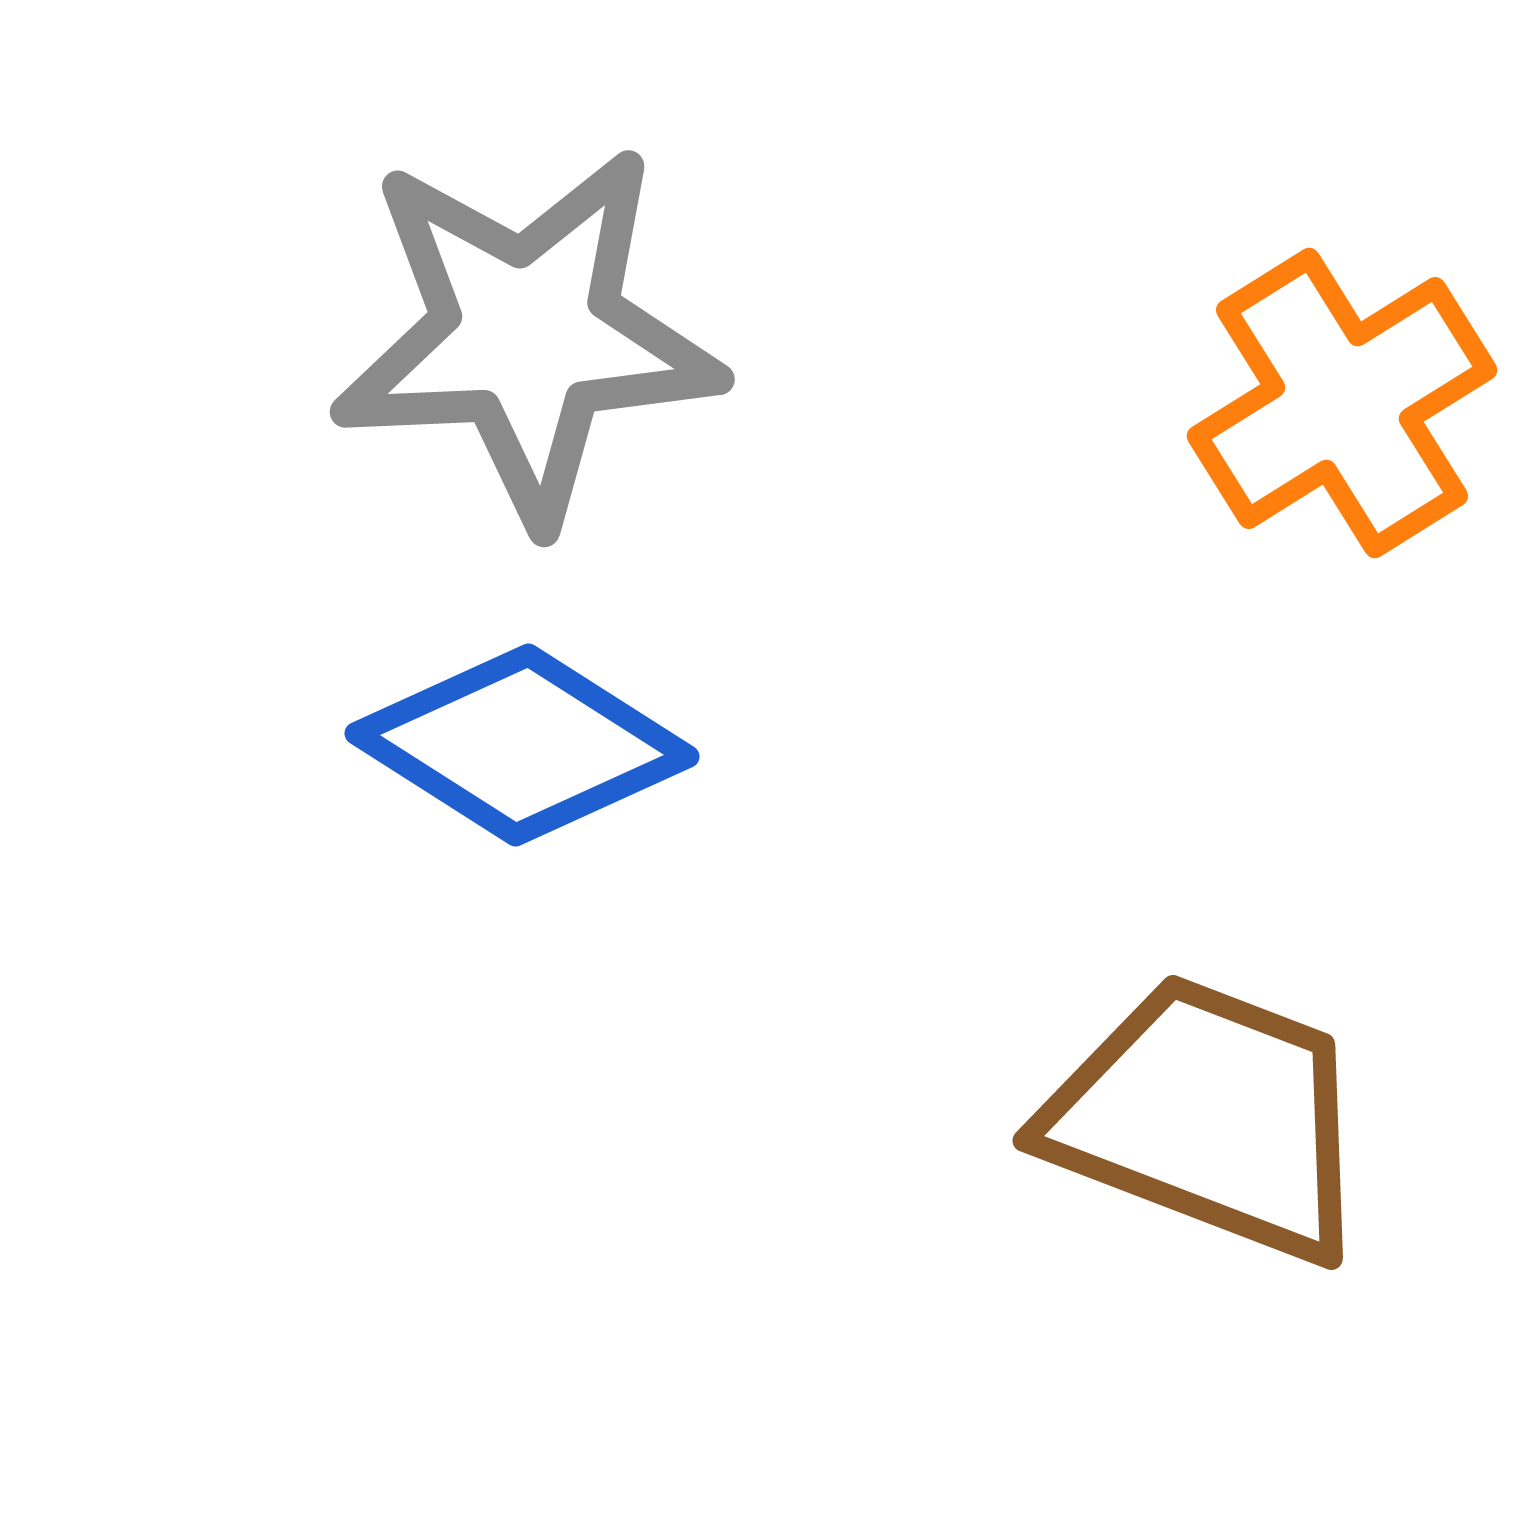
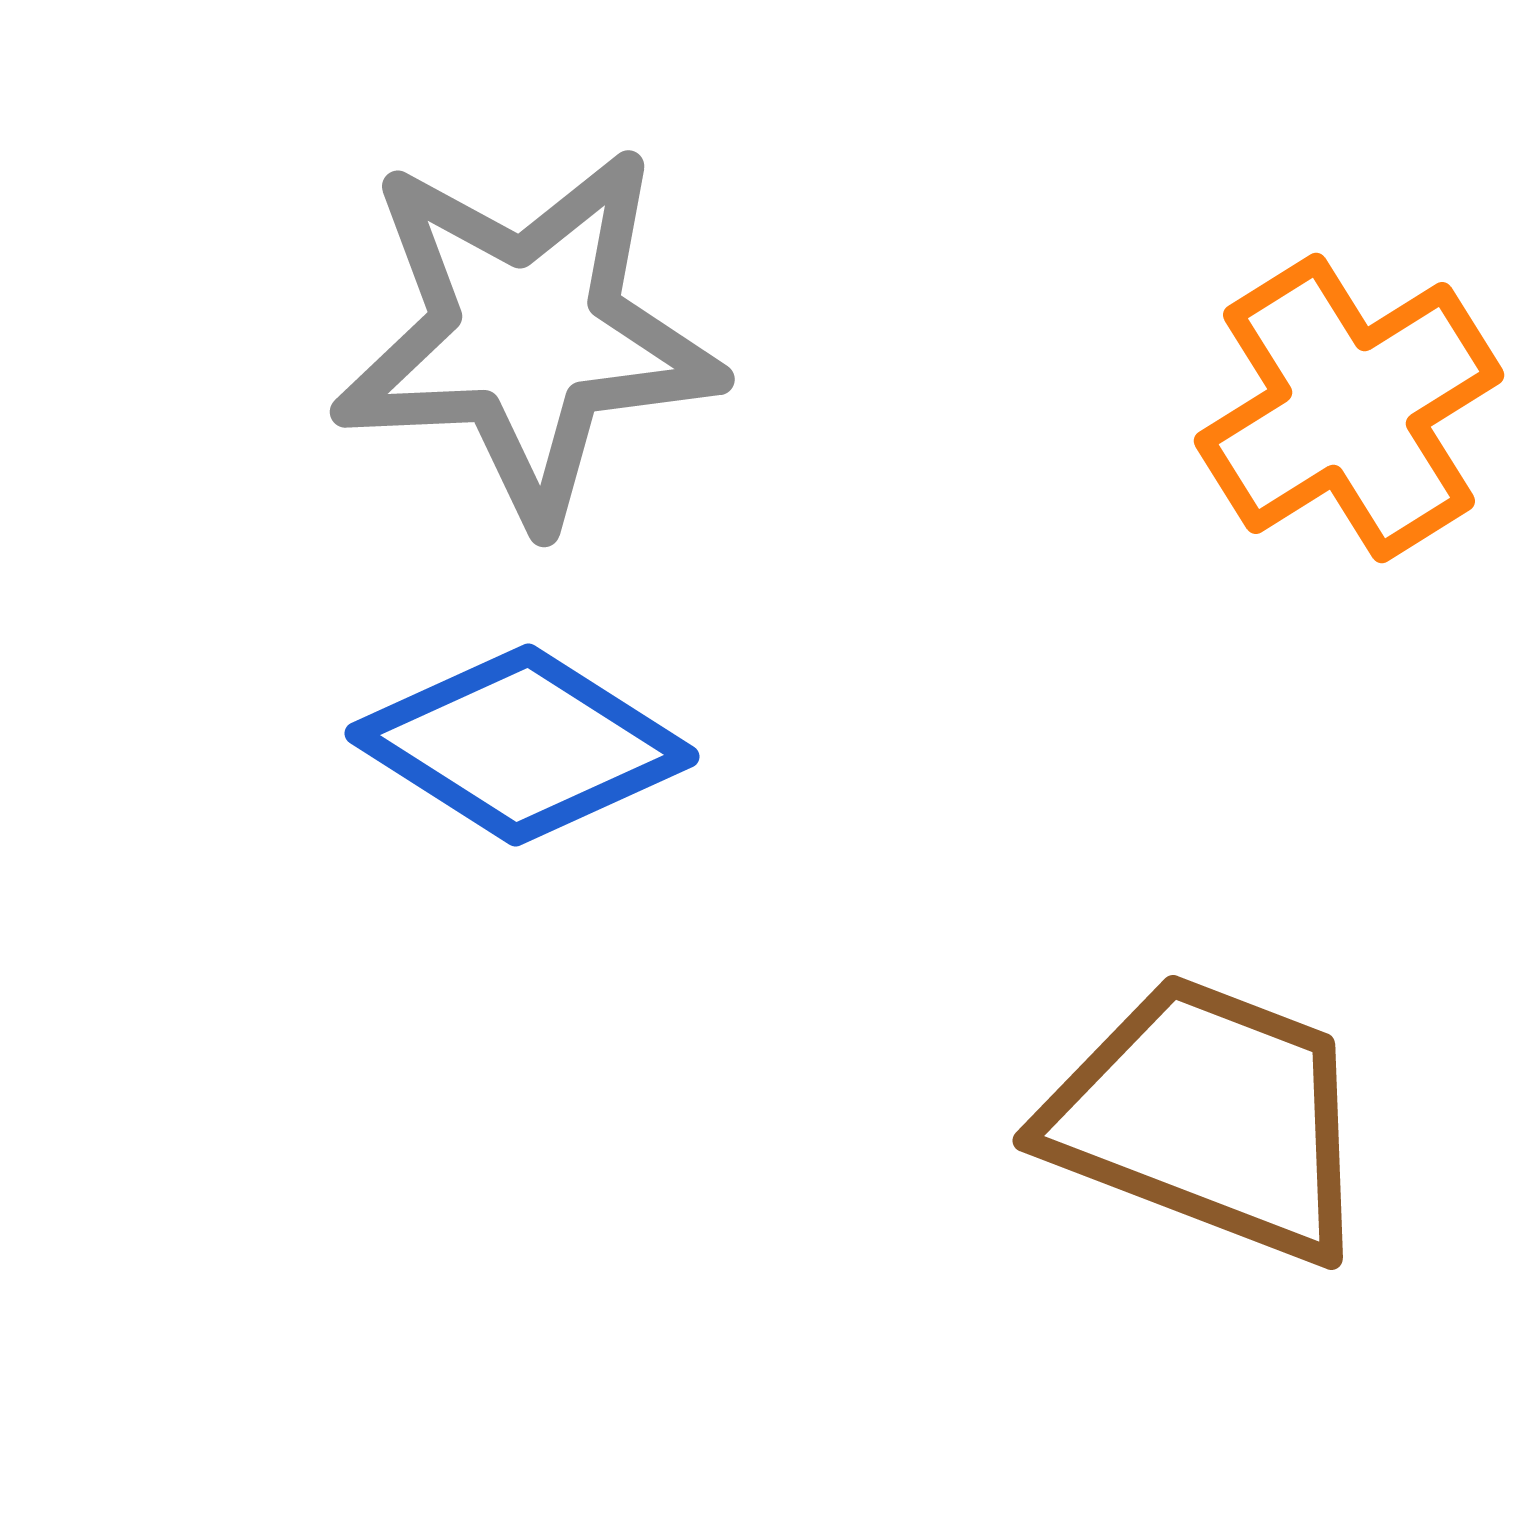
orange cross: moved 7 px right, 5 px down
